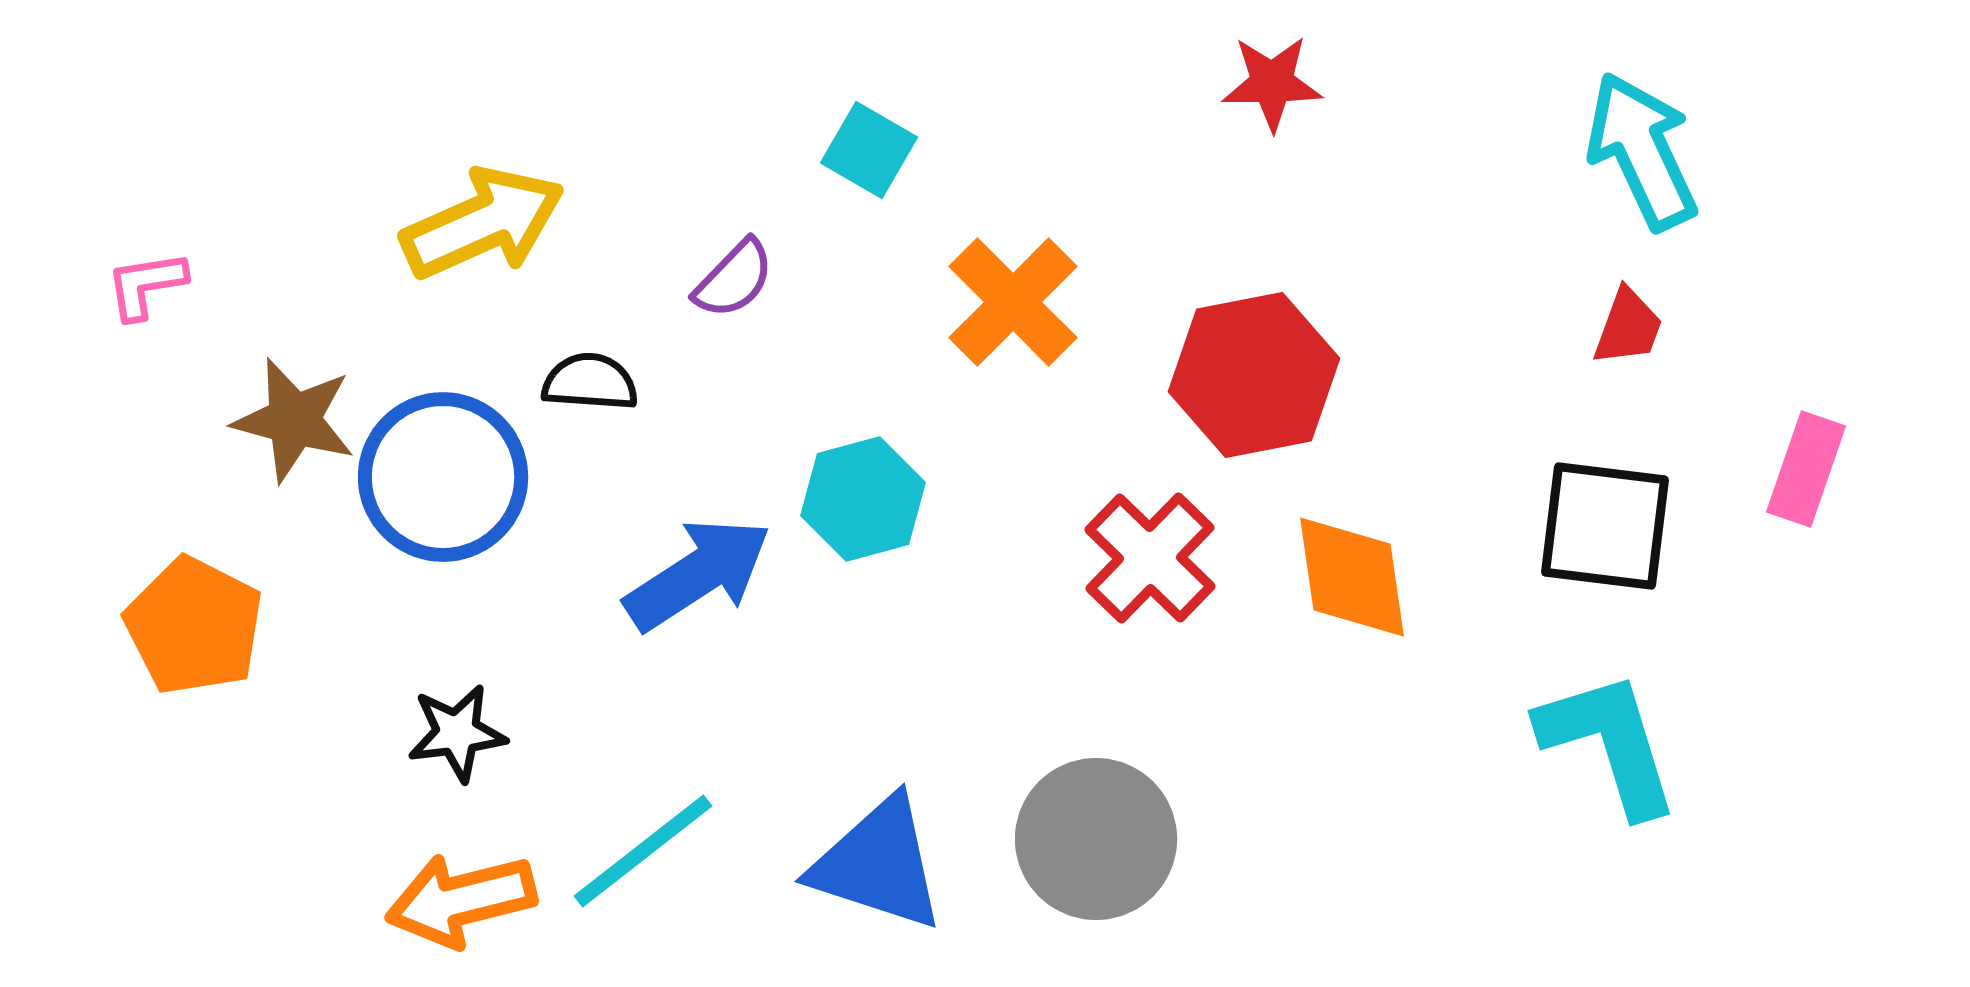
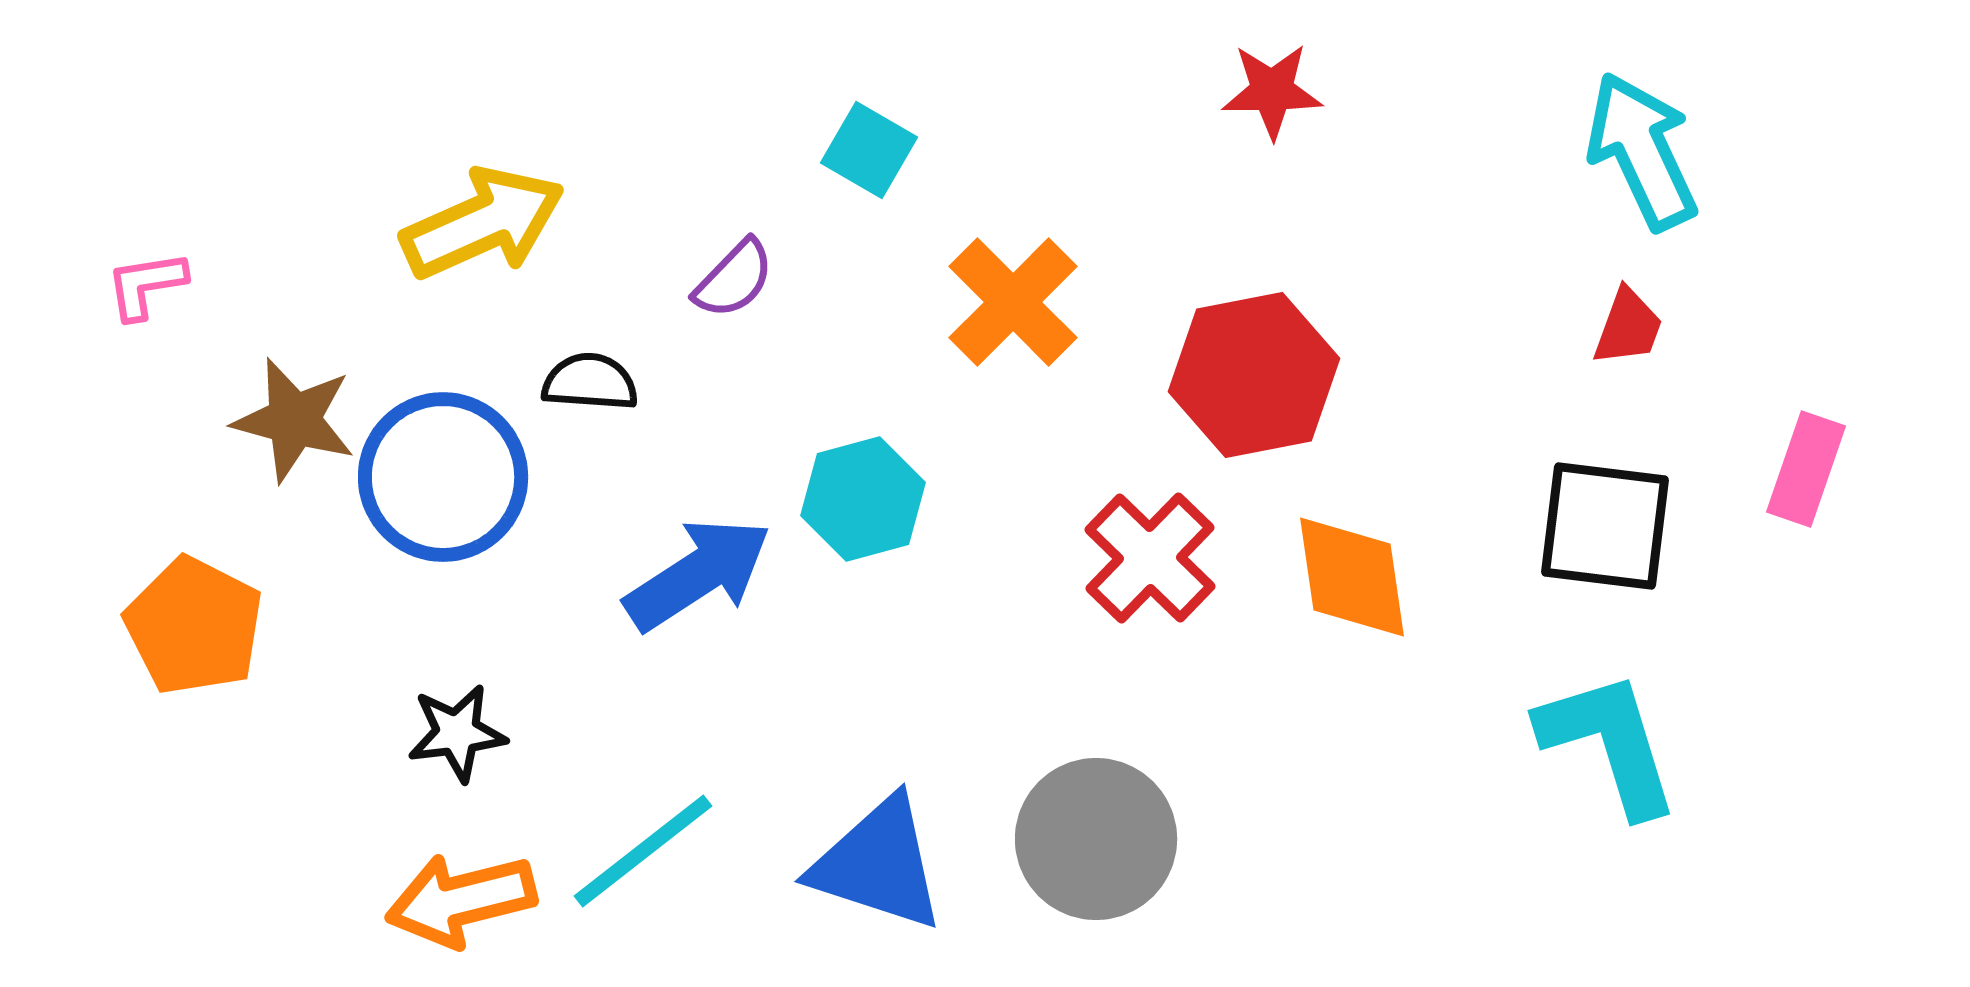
red star: moved 8 px down
